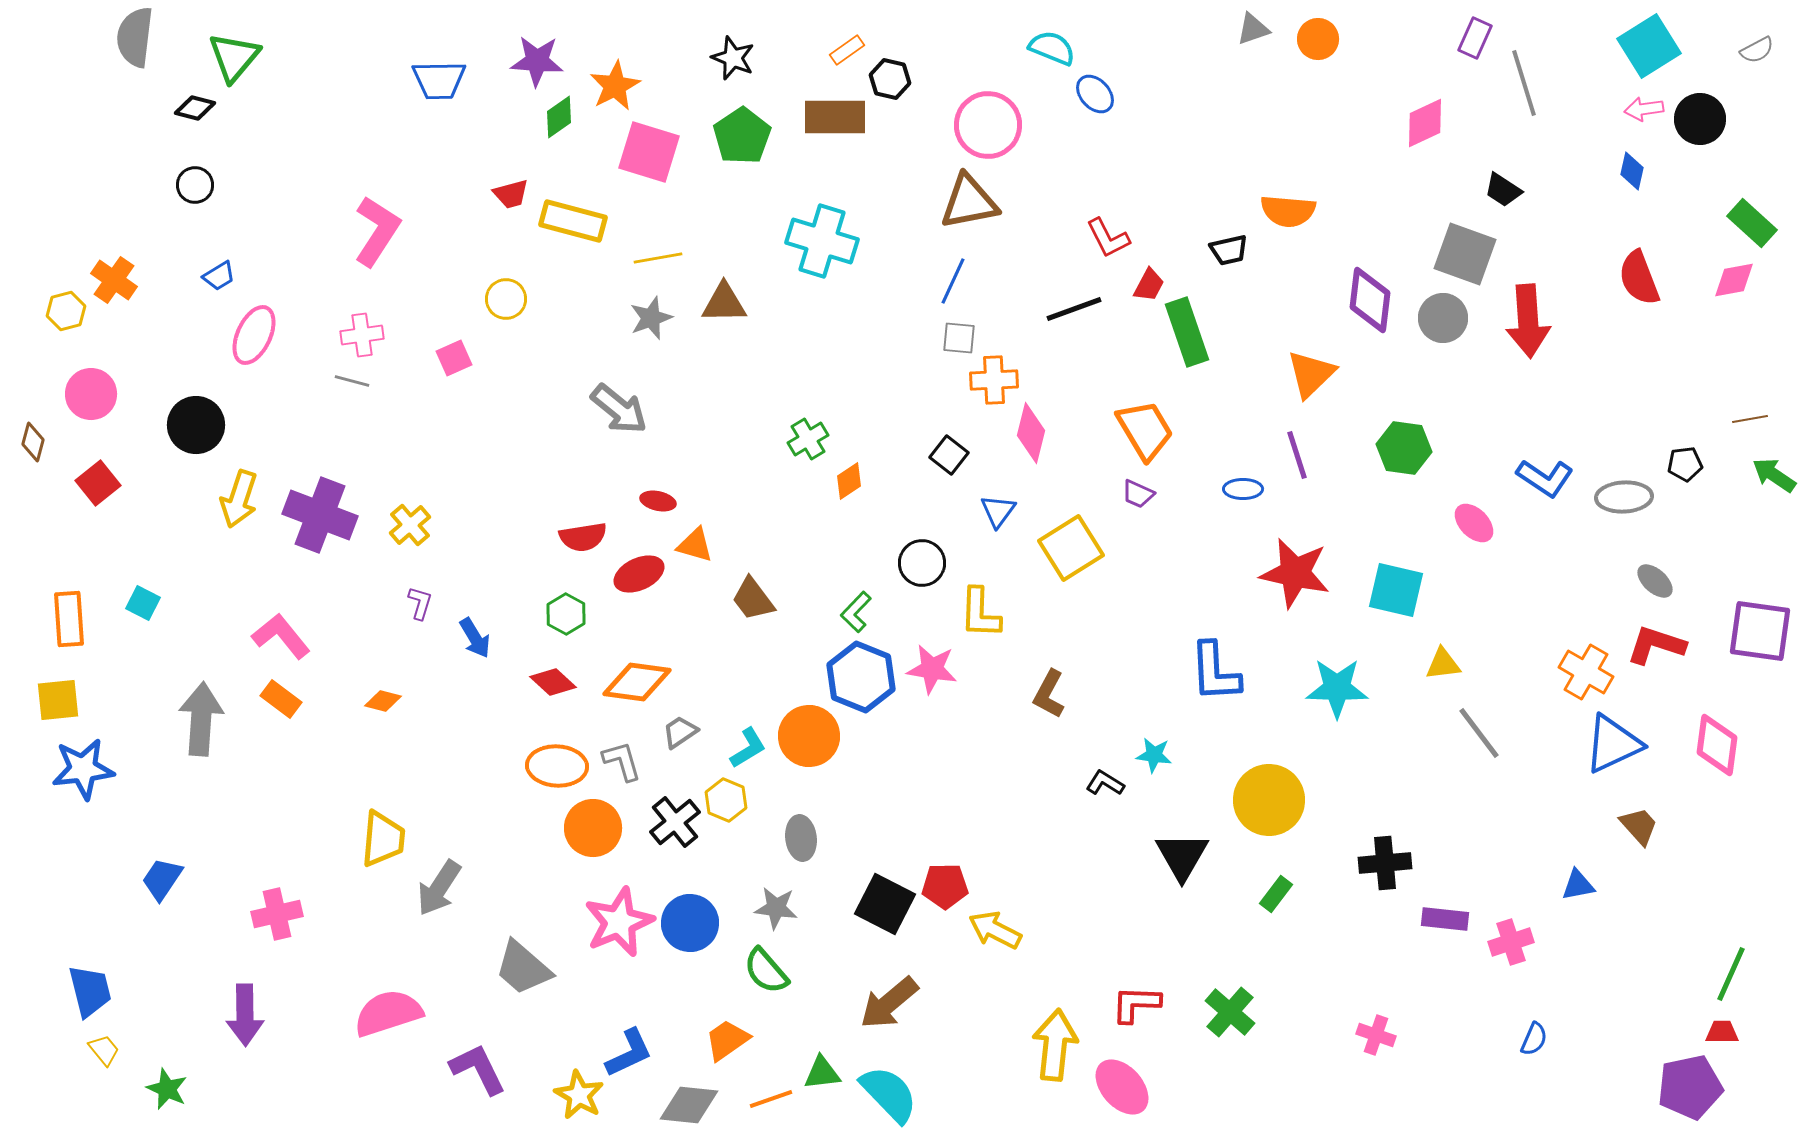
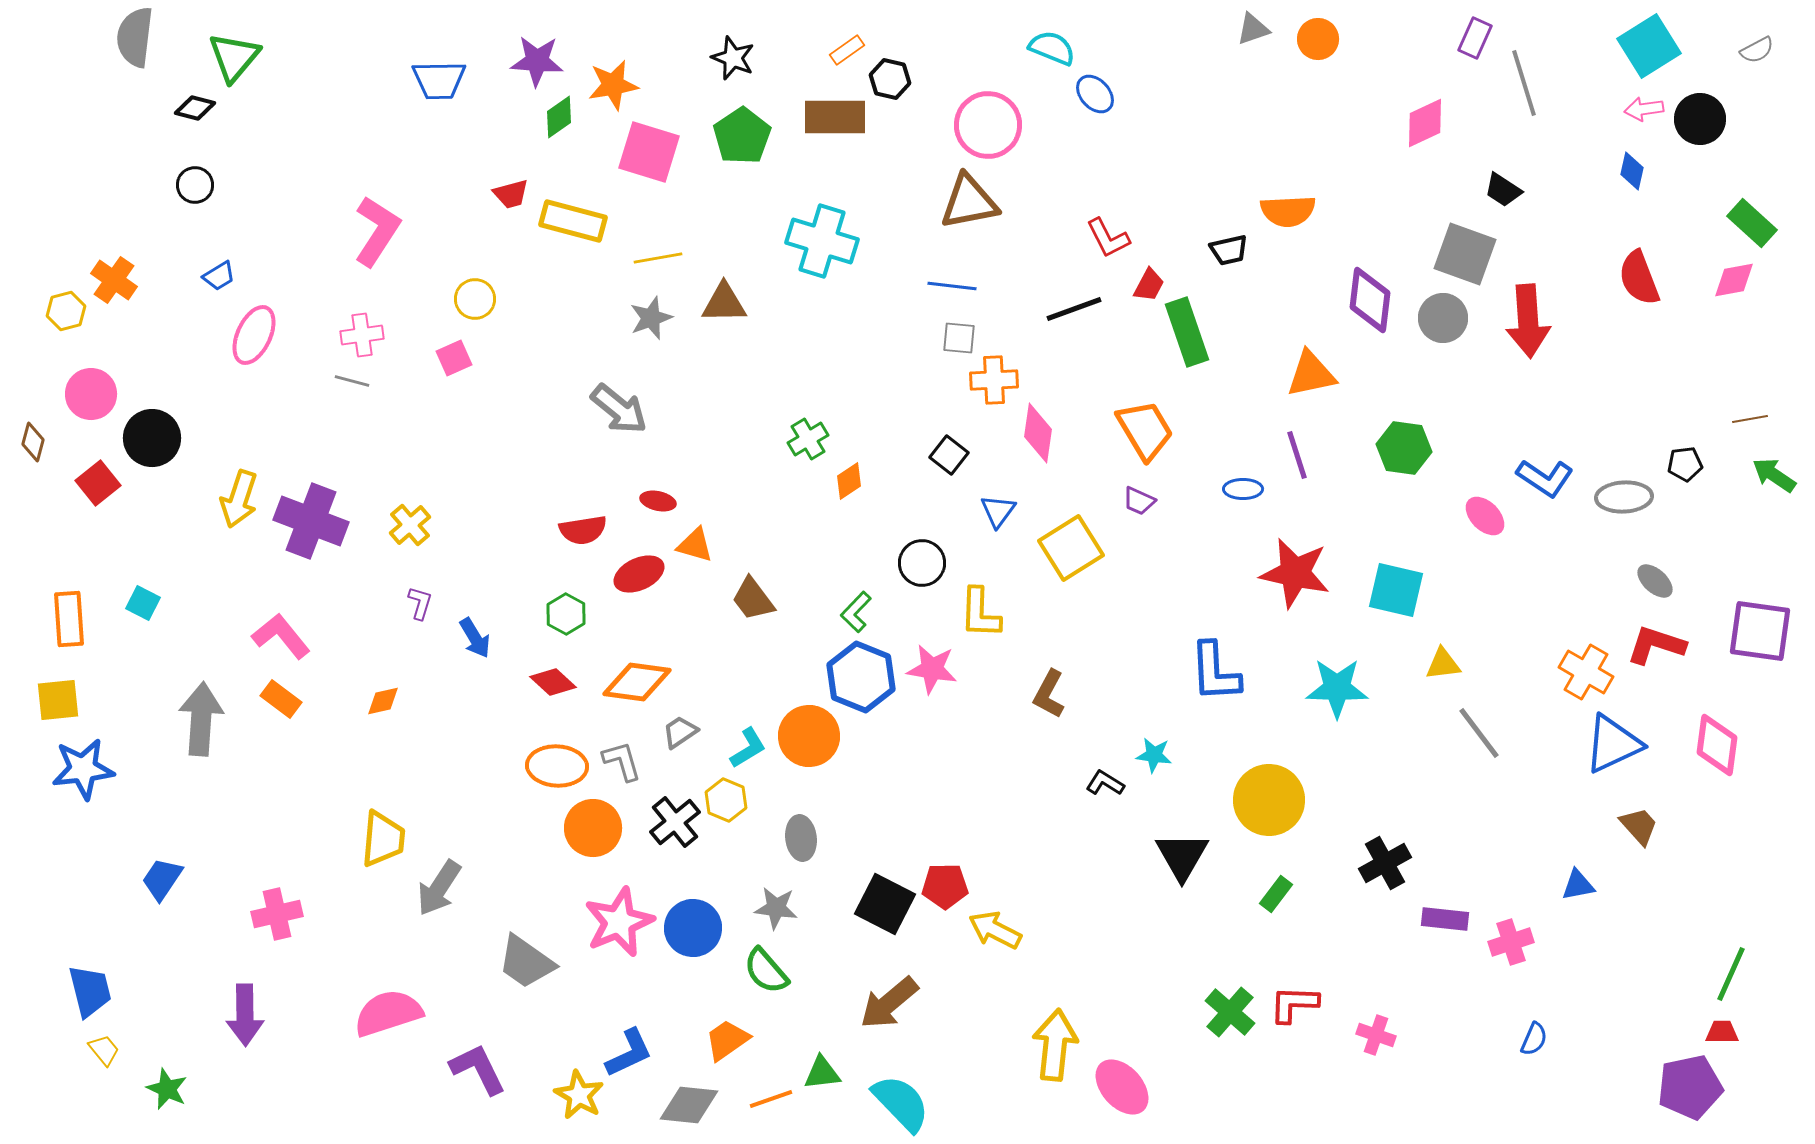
orange star at (615, 86): moved 2 px left, 1 px up; rotated 18 degrees clockwise
orange semicircle at (1288, 211): rotated 8 degrees counterclockwise
blue line at (953, 281): moved 1 px left, 5 px down; rotated 72 degrees clockwise
yellow circle at (506, 299): moved 31 px left
orange triangle at (1311, 374): rotated 32 degrees clockwise
black circle at (196, 425): moved 44 px left, 13 px down
pink diamond at (1031, 433): moved 7 px right; rotated 6 degrees counterclockwise
purple trapezoid at (1138, 494): moved 1 px right, 7 px down
purple cross at (320, 515): moved 9 px left, 6 px down
pink ellipse at (1474, 523): moved 11 px right, 7 px up
red semicircle at (583, 537): moved 7 px up
orange diamond at (383, 701): rotated 27 degrees counterclockwise
black cross at (1385, 863): rotated 24 degrees counterclockwise
blue circle at (690, 923): moved 3 px right, 5 px down
gray trapezoid at (523, 968): moved 3 px right, 6 px up; rotated 6 degrees counterclockwise
red L-shape at (1136, 1004): moved 158 px right
cyan semicircle at (889, 1094): moved 12 px right, 9 px down
